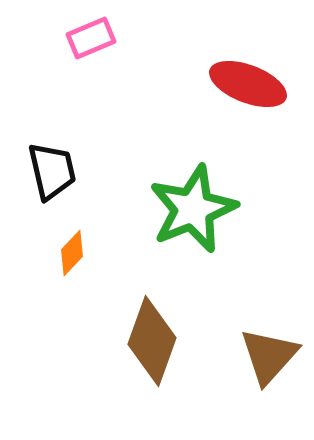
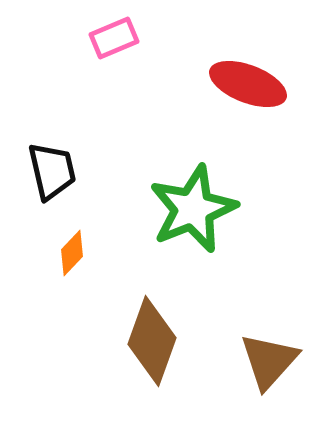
pink rectangle: moved 23 px right
brown triangle: moved 5 px down
